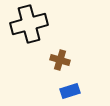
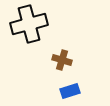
brown cross: moved 2 px right
